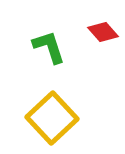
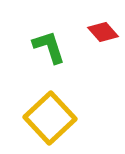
yellow square: moved 2 px left
